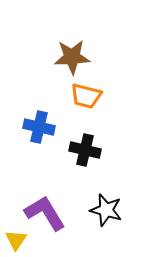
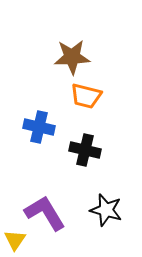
yellow triangle: moved 1 px left
